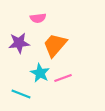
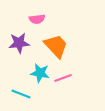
pink semicircle: moved 1 px left, 1 px down
orange trapezoid: moved 1 px right, 1 px down; rotated 96 degrees clockwise
cyan star: rotated 18 degrees counterclockwise
